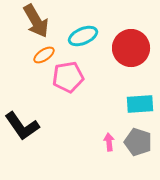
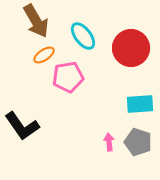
cyan ellipse: rotated 76 degrees clockwise
